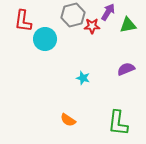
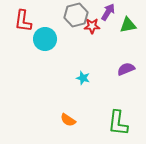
gray hexagon: moved 3 px right
